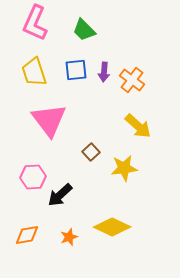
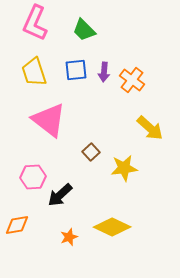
pink triangle: rotated 15 degrees counterclockwise
yellow arrow: moved 12 px right, 2 px down
orange diamond: moved 10 px left, 10 px up
